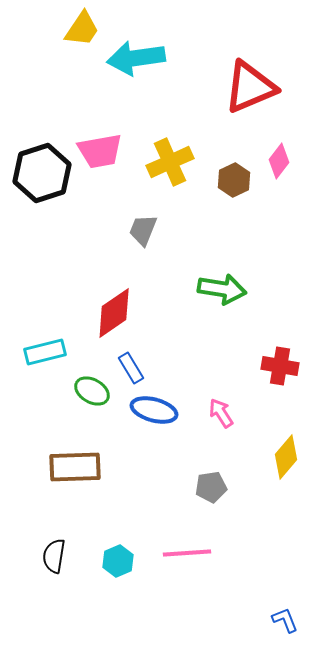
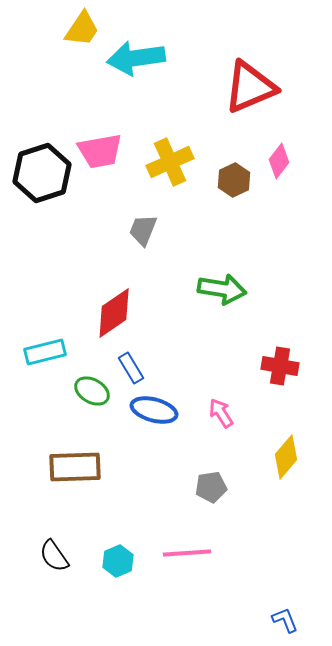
black semicircle: rotated 44 degrees counterclockwise
